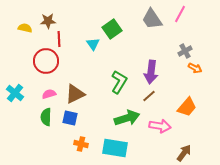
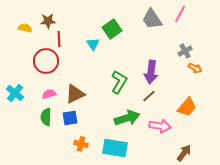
blue square: rotated 21 degrees counterclockwise
